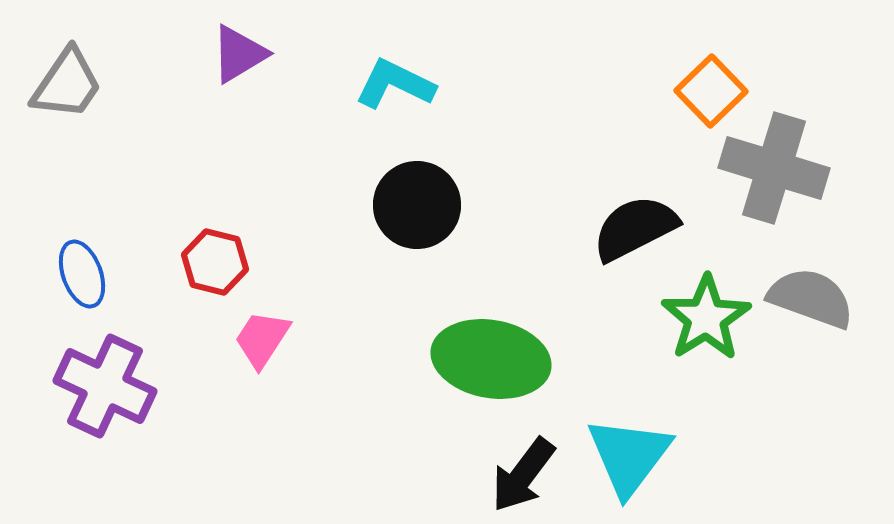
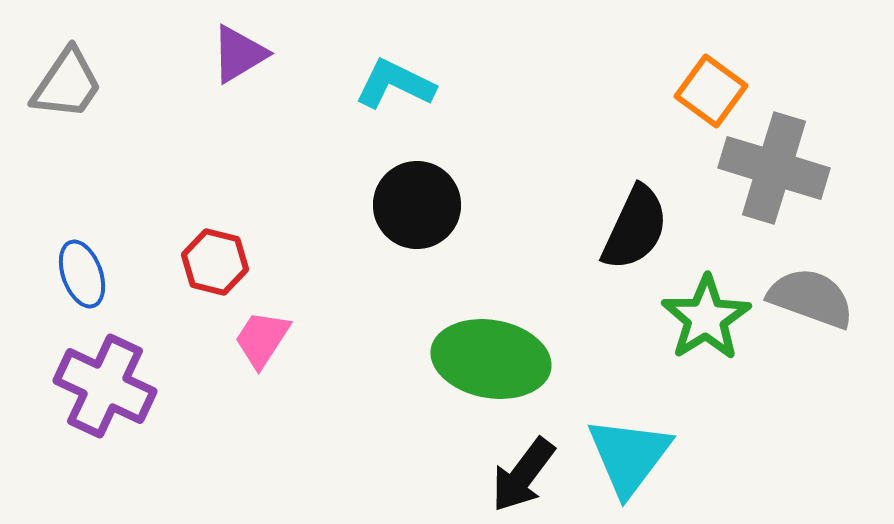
orange square: rotated 10 degrees counterclockwise
black semicircle: rotated 142 degrees clockwise
